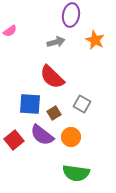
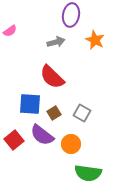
gray square: moved 9 px down
orange circle: moved 7 px down
green semicircle: moved 12 px right
